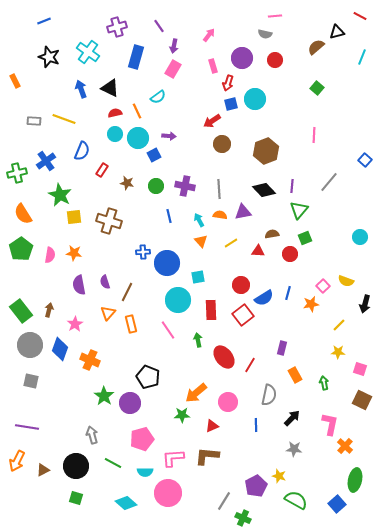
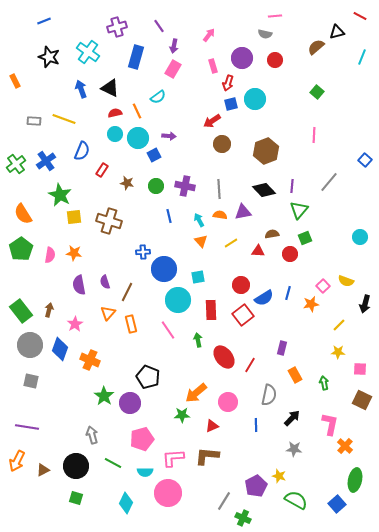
green square at (317, 88): moved 4 px down
green cross at (17, 173): moved 1 px left, 9 px up; rotated 24 degrees counterclockwise
blue circle at (167, 263): moved 3 px left, 6 px down
pink square at (360, 369): rotated 16 degrees counterclockwise
cyan diamond at (126, 503): rotated 75 degrees clockwise
